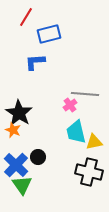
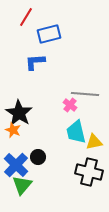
pink cross: rotated 16 degrees counterclockwise
green triangle: rotated 15 degrees clockwise
